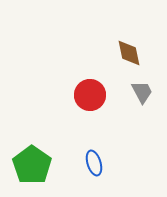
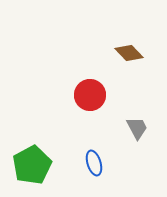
brown diamond: rotated 32 degrees counterclockwise
gray trapezoid: moved 5 px left, 36 px down
green pentagon: rotated 9 degrees clockwise
